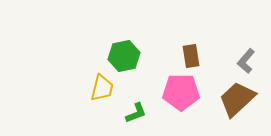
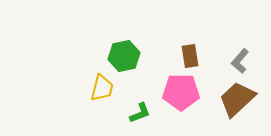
brown rectangle: moved 1 px left
gray L-shape: moved 6 px left
green L-shape: moved 4 px right
